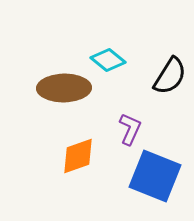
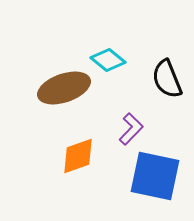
black semicircle: moved 3 px left, 3 px down; rotated 126 degrees clockwise
brown ellipse: rotated 18 degrees counterclockwise
purple L-shape: moved 1 px right; rotated 20 degrees clockwise
blue square: rotated 10 degrees counterclockwise
